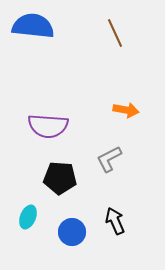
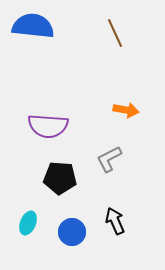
cyan ellipse: moved 6 px down
